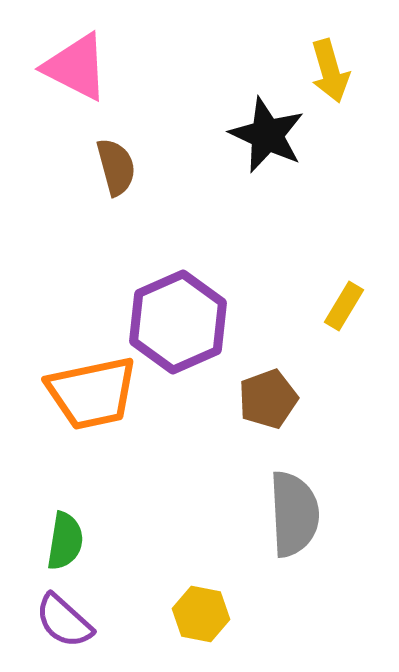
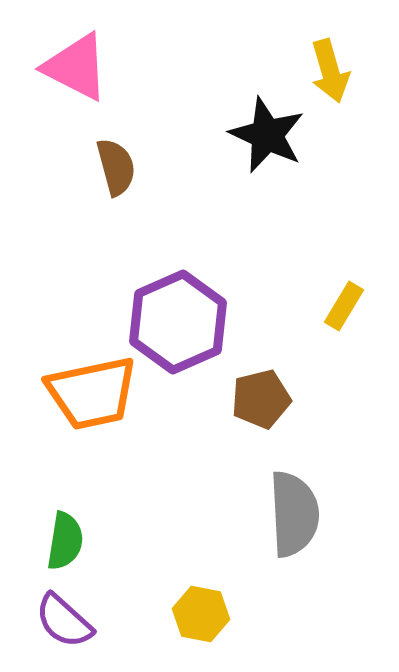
brown pentagon: moved 7 px left; rotated 6 degrees clockwise
